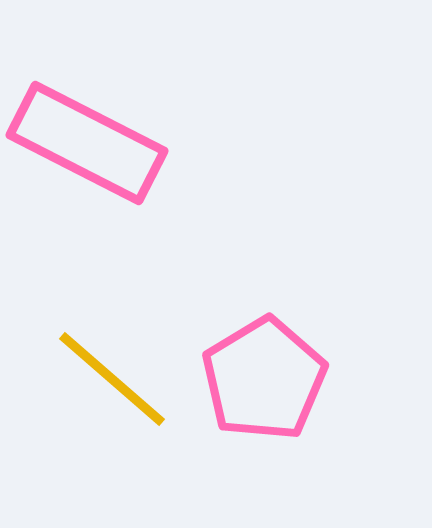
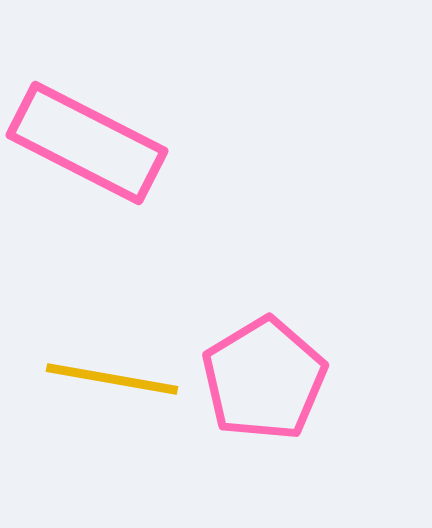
yellow line: rotated 31 degrees counterclockwise
